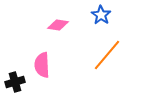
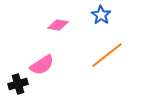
orange line: rotated 12 degrees clockwise
pink semicircle: rotated 120 degrees counterclockwise
black cross: moved 3 px right, 2 px down
